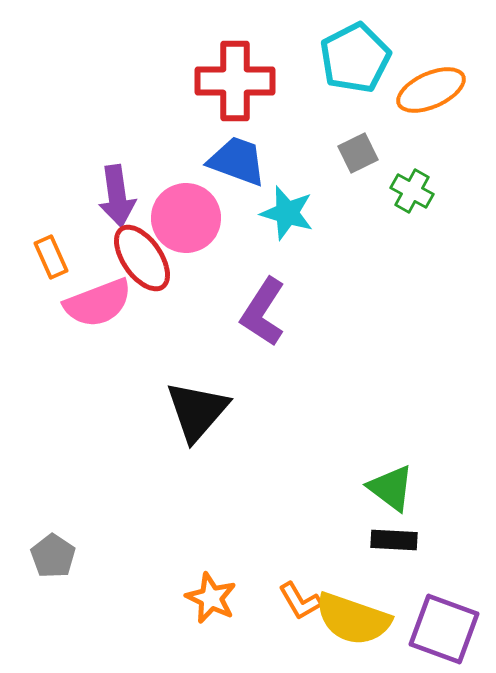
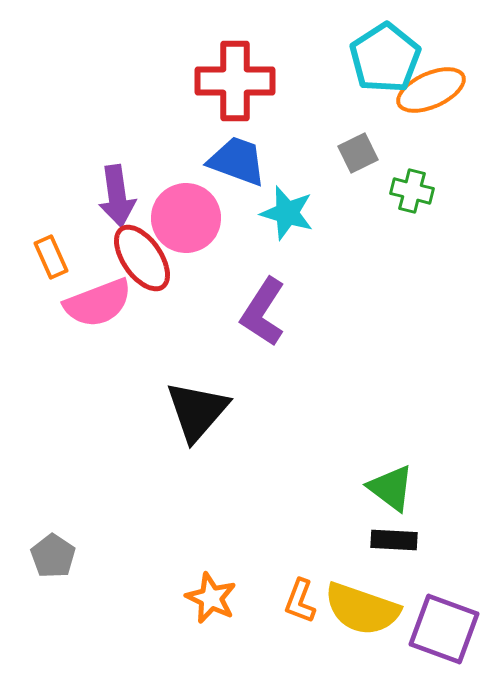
cyan pentagon: moved 30 px right; rotated 6 degrees counterclockwise
green cross: rotated 15 degrees counterclockwise
orange L-shape: rotated 51 degrees clockwise
yellow semicircle: moved 9 px right, 10 px up
